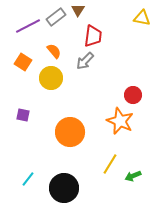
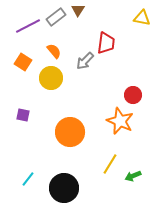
red trapezoid: moved 13 px right, 7 px down
